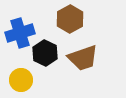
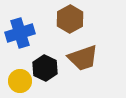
black hexagon: moved 15 px down
yellow circle: moved 1 px left, 1 px down
